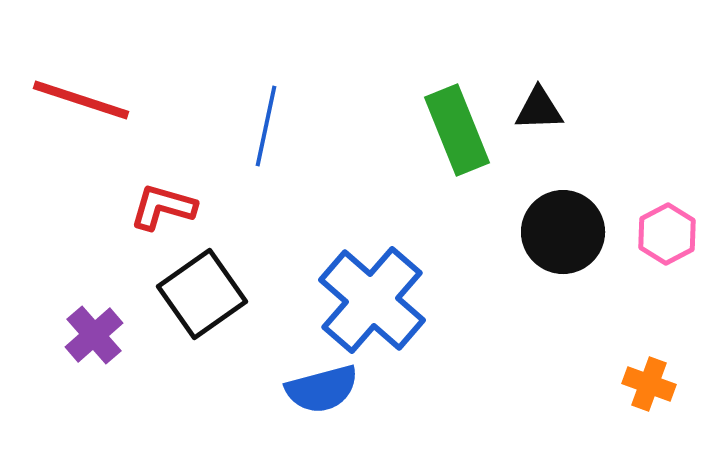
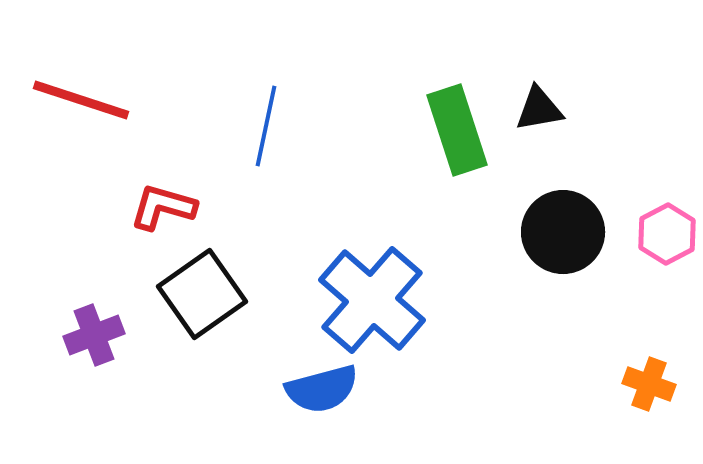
black triangle: rotated 8 degrees counterclockwise
green rectangle: rotated 4 degrees clockwise
purple cross: rotated 20 degrees clockwise
